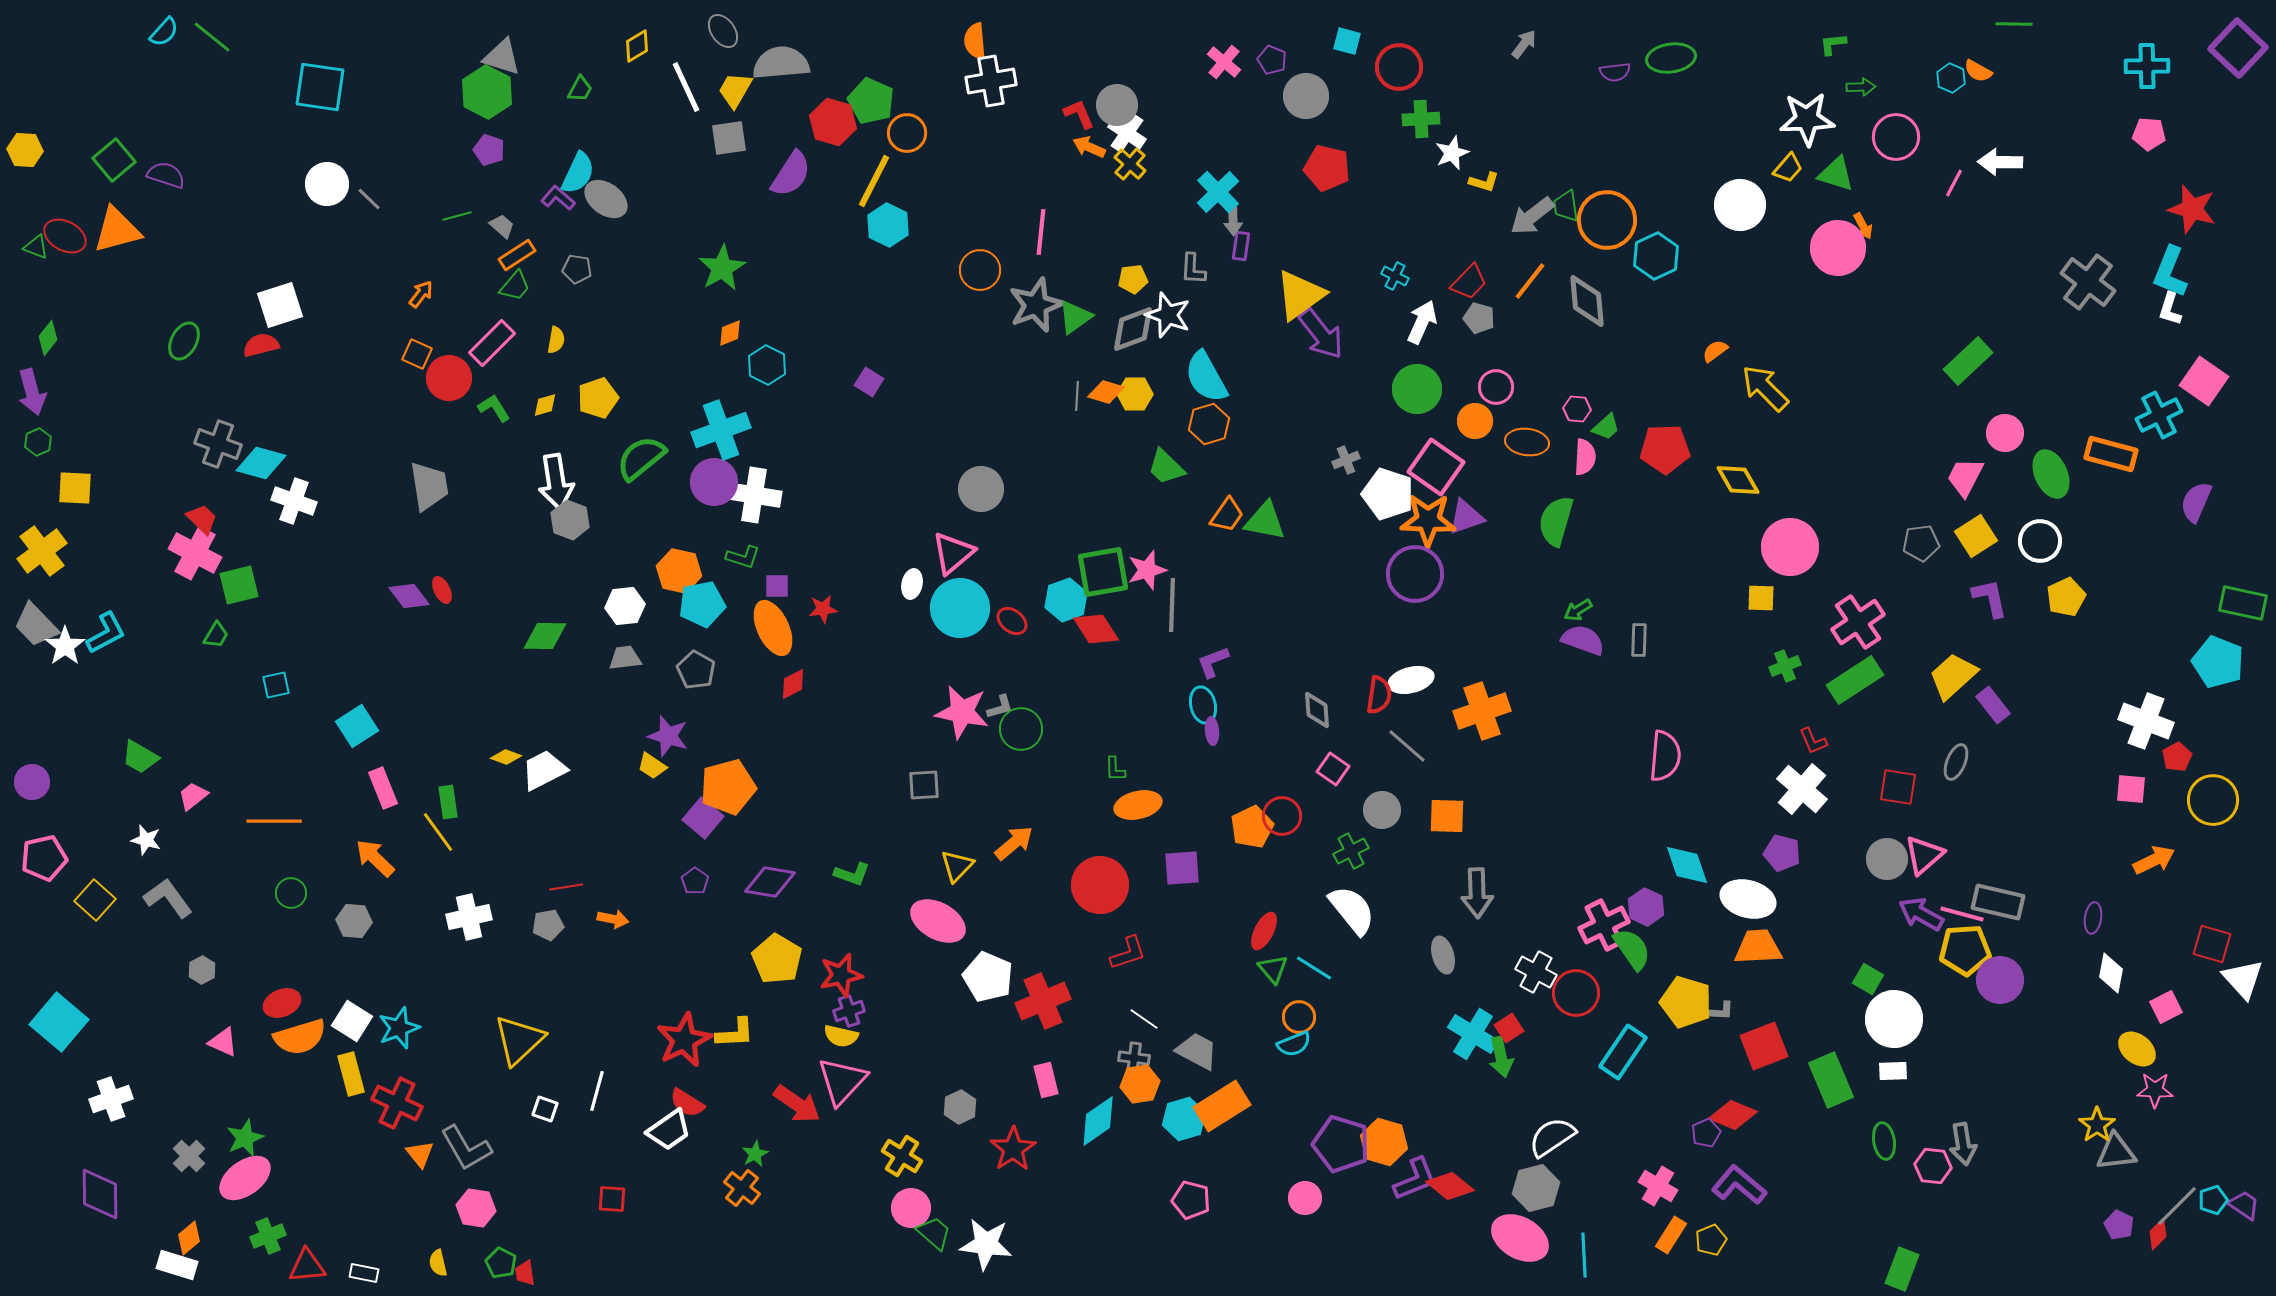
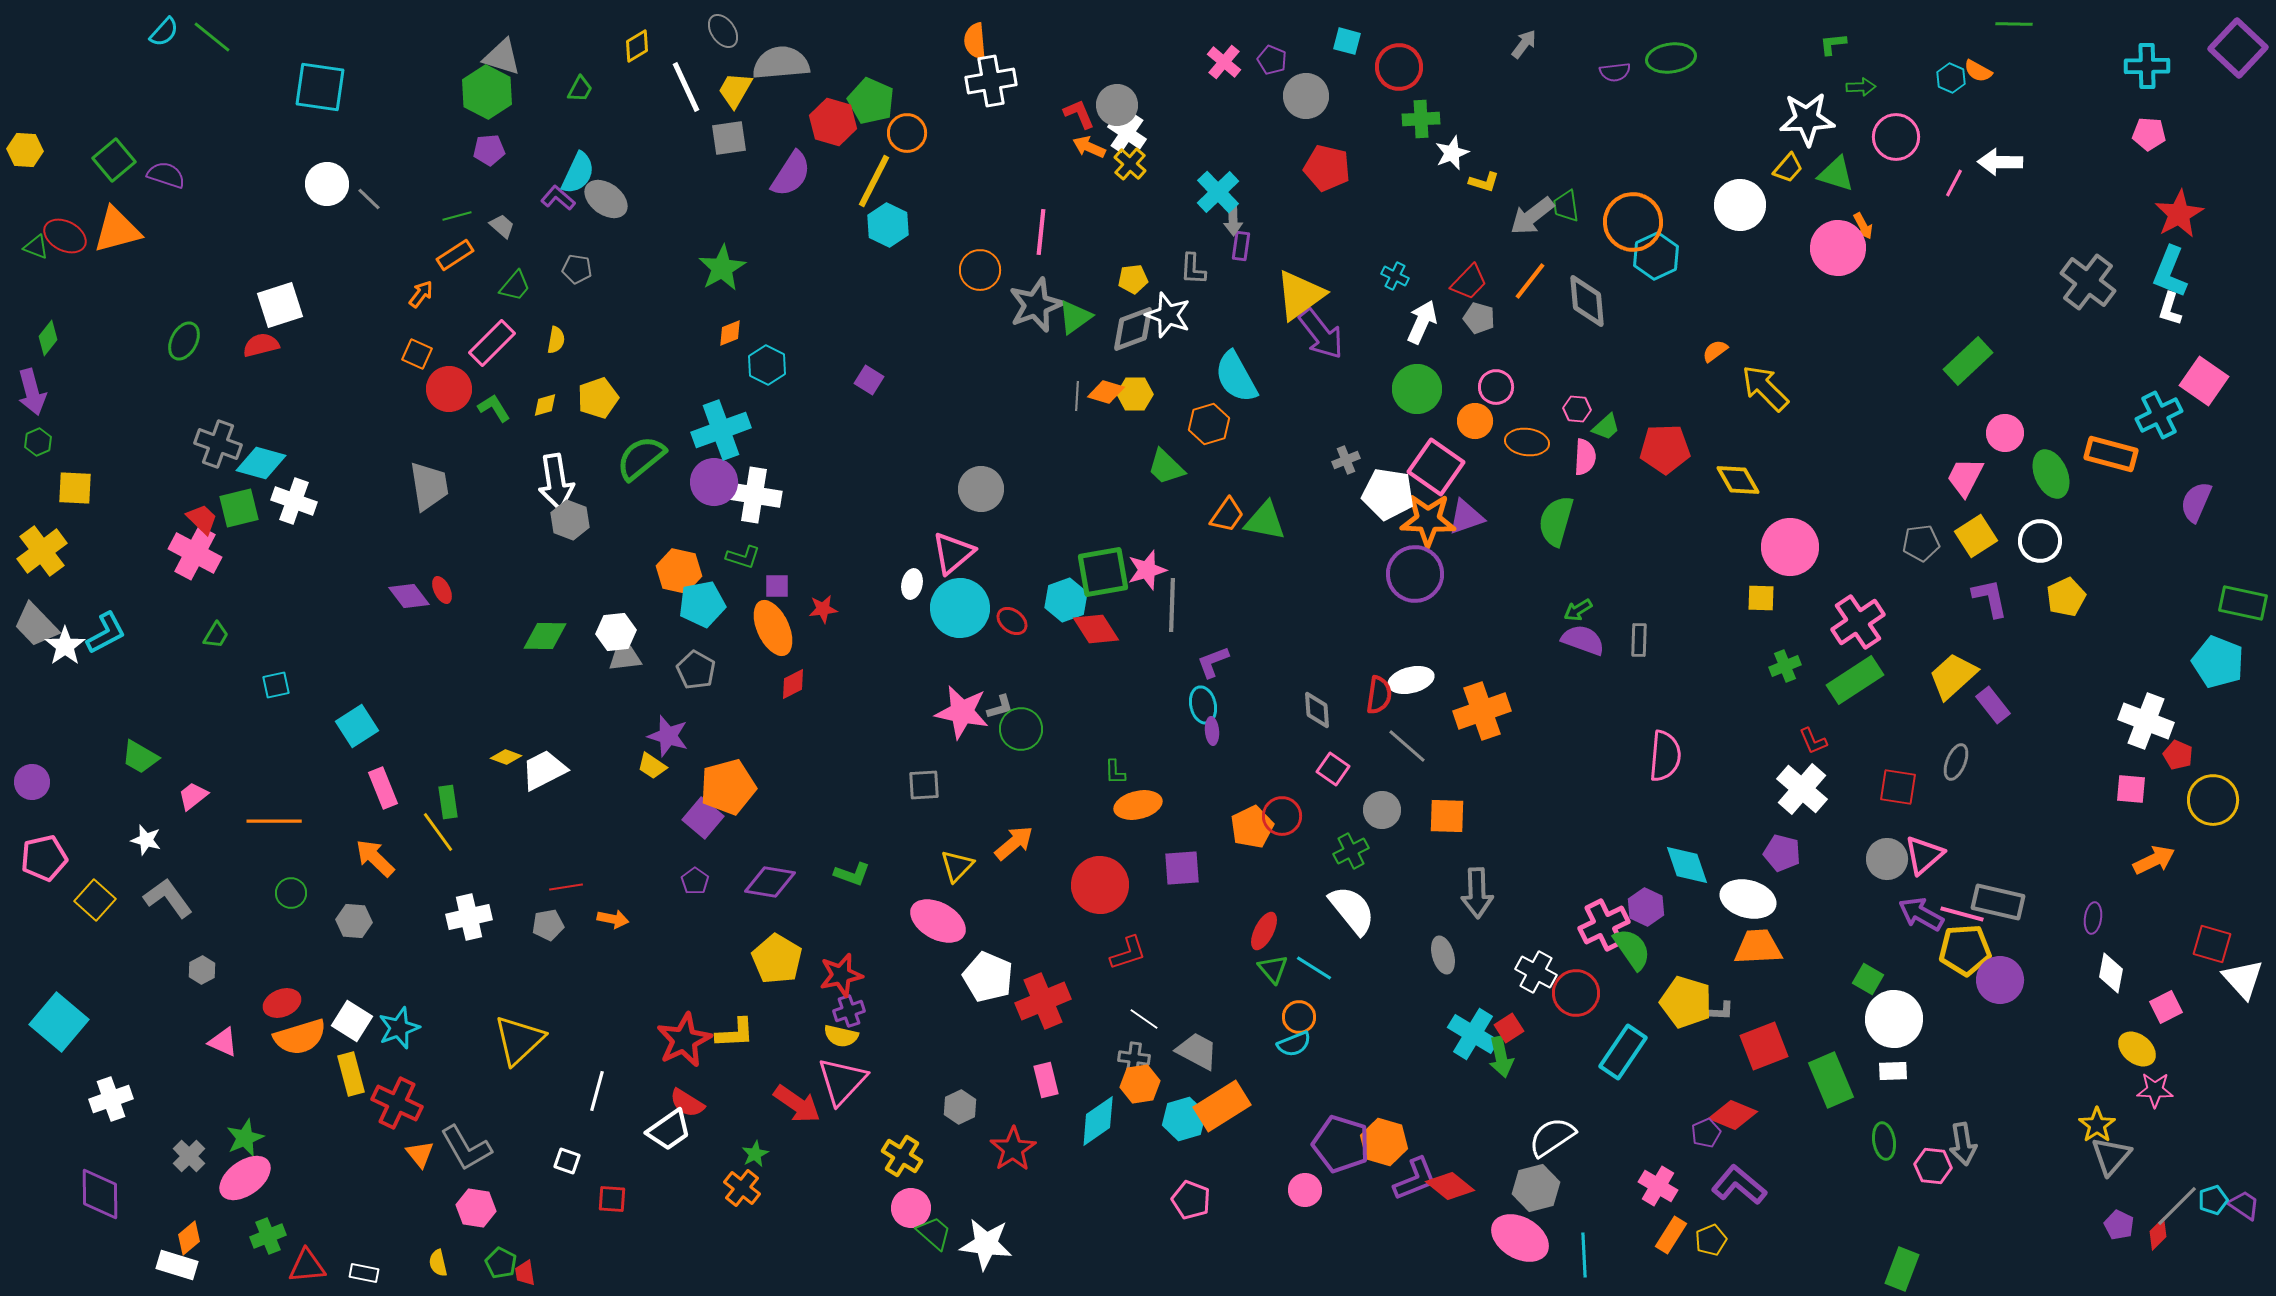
purple pentagon at (489, 150): rotated 24 degrees counterclockwise
red star at (2192, 209): moved 13 px left, 5 px down; rotated 27 degrees clockwise
orange circle at (1607, 220): moved 26 px right, 2 px down
orange rectangle at (517, 255): moved 62 px left
cyan semicircle at (1206, 377): moved 30 px right
red circle at (449, 378): moved 11 px down
purple square at (869, 382): moved 2 px up
white pentagon at (1388, 494): rotated 9 degrees counterclockwise
green square at (239, 585): moved 77 px up
white hexagon at (625, 606): moved 9 px left, 26 px down
red pentagon at (2177, 757): moved 1 px right, 2 px up; rotated 20 degrees counterclockwise
green L-shape at (1115, 769): moved 3 px down
white square at (545, 1109): moved 22 px right, 52 px down
gray triangle at (2116, 1152): moved 5 px left, 4 px down; rotated 42 degrees counterclockwise
pink circle at (1305, 1198): moved 8 px up
pink pentagon at (1191, 1200): rotated 6 degrees clockwise
